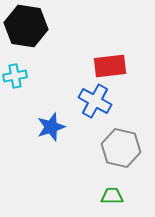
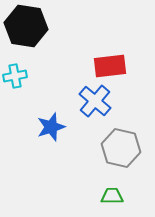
blue cross: rotated 12 degrees clockwise
